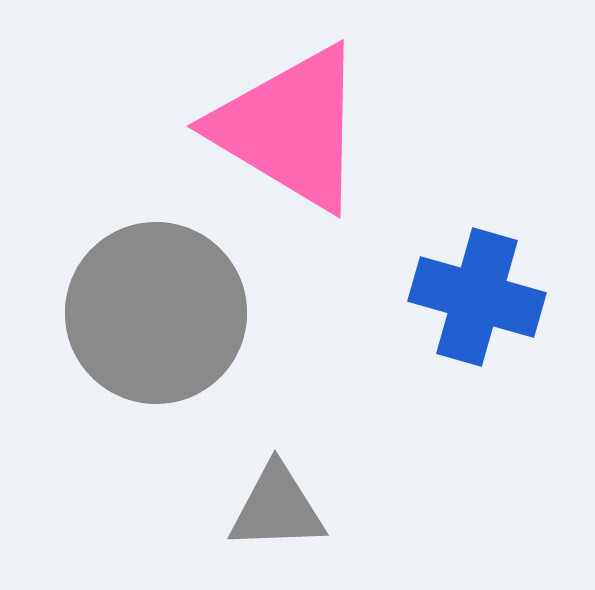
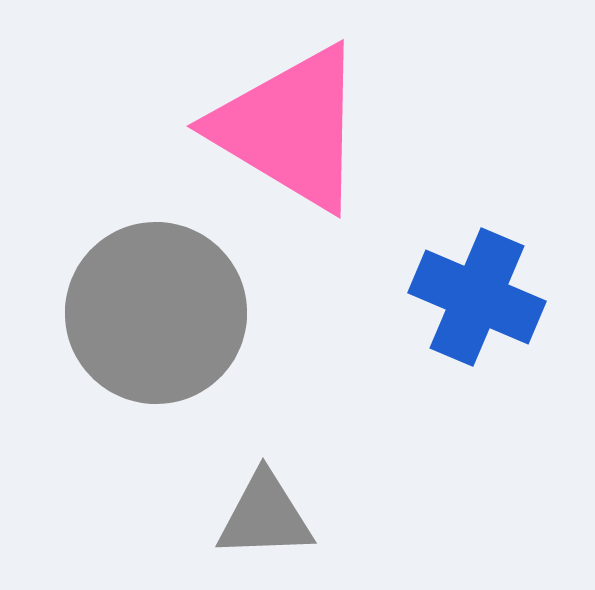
blue cross: rotated 7 degrees clockwise
gray triangle: moved 12 px left, 8 px down
